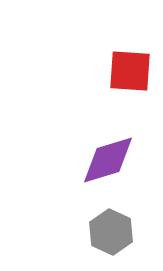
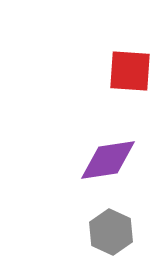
purple diamond: rotated 8 degrees clockwise
